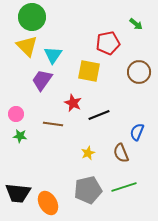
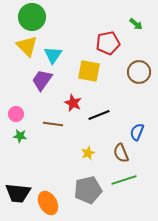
green line: moved 7 px up
